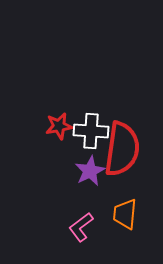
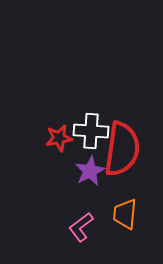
red star: moved 12 px down
